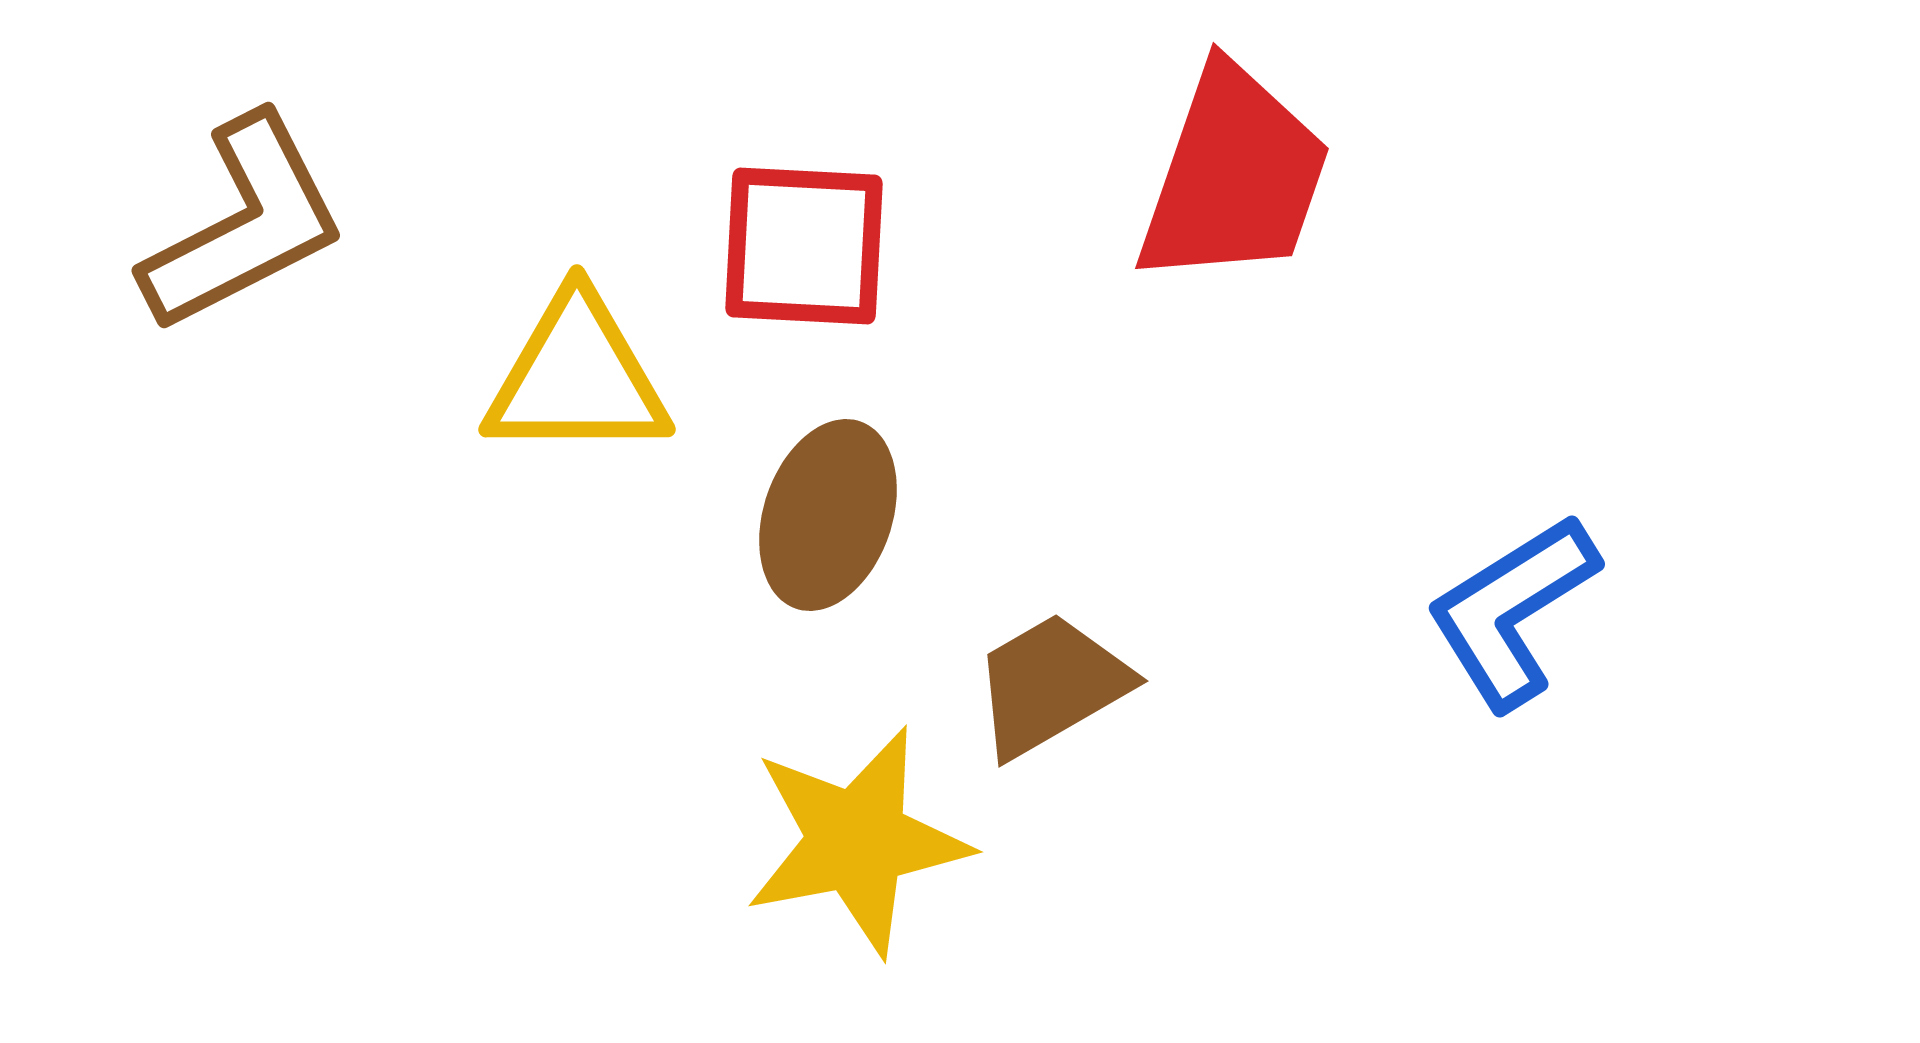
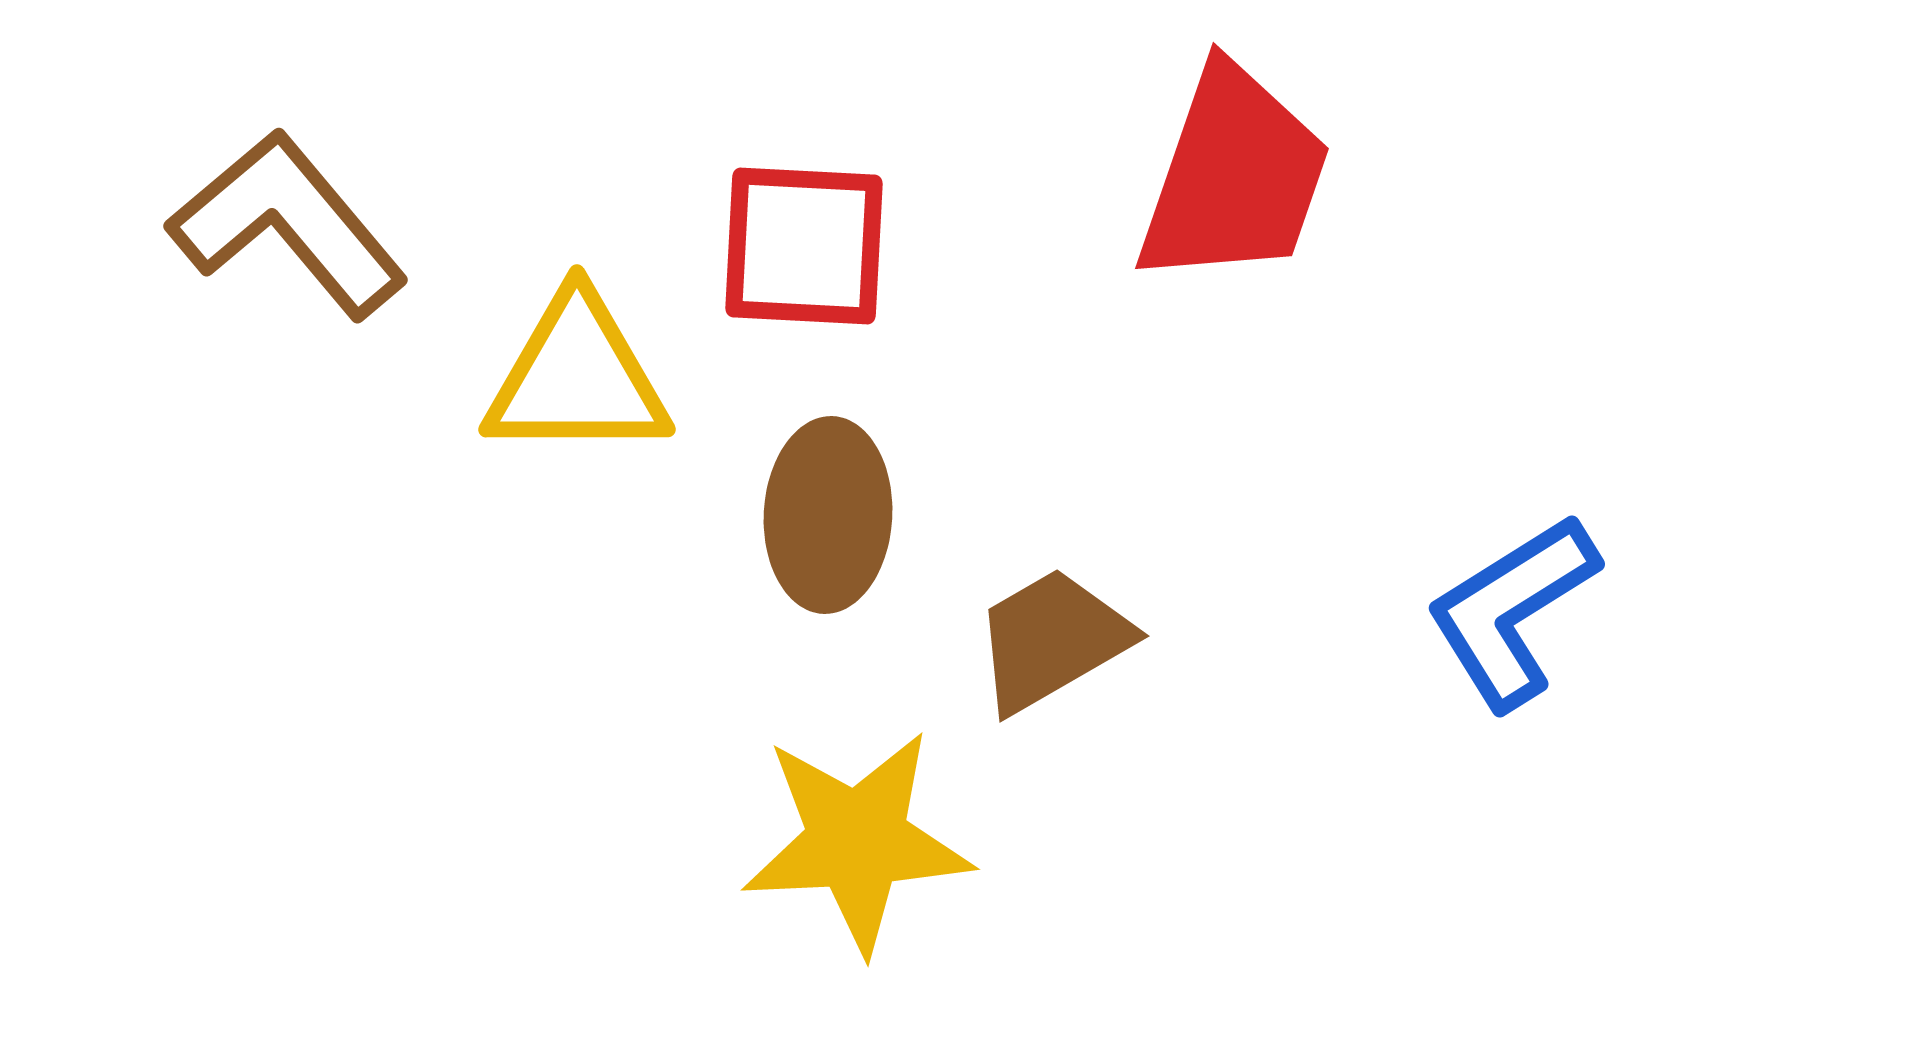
brown L-shape: moved 44 px right; rotated 103 degrees counterclockwise
brown ellipse: rotated 16 degrees counterclockwise
brown trapezoid: moved 1 px right, 45 px up
yellow star: rotated 8 degrees clockwise
